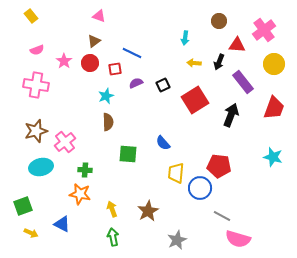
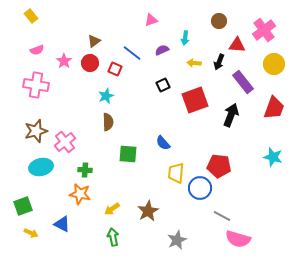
pink triangle at (99, 16): moved 52 px right, 4 px down; rotated 40 degrees counterclockwise
blue line at (132, 53): rotated 12 degrees clockwise
red square at (115, 69): rotated 32 degrees clockwise
purple semicircle at (136, 83): moved 26 px right, 33 px up
red square at (195, 100): rotated 12 degrees clockwise
yellow arrow at (112, 209): rotated 105 degrees counterclockwise
